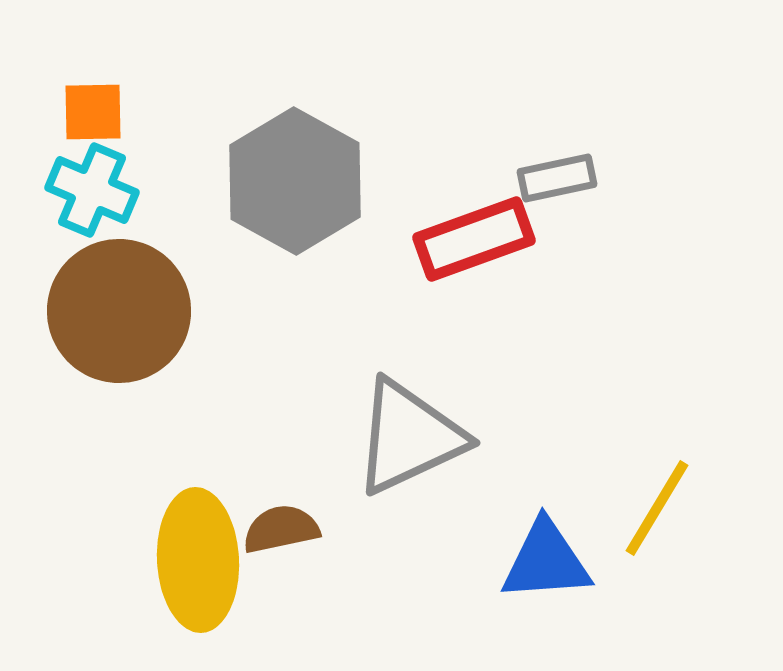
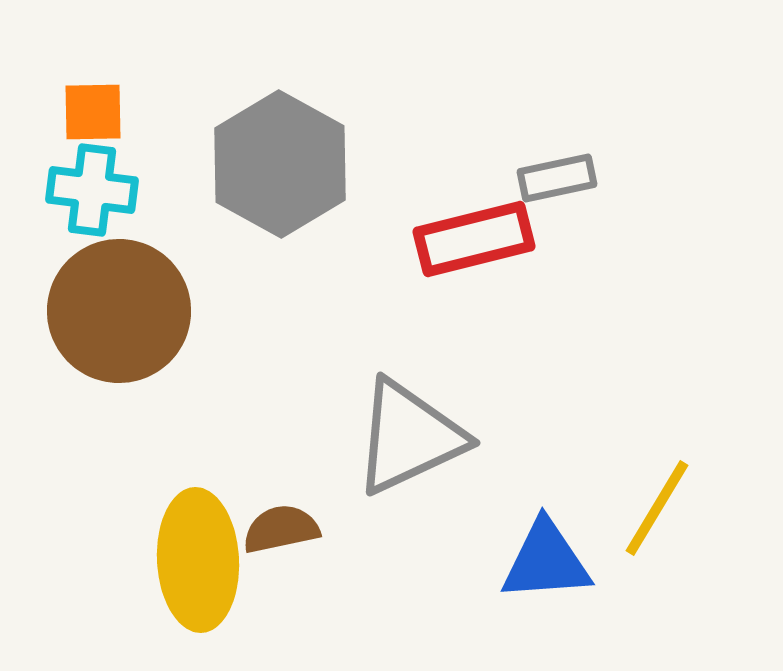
gray hexagon: moved 15 px left, 17 px up
cyan cross: rotated 16 degrees counterclockwise
red rectangle: rotated 6 degrees clockwise
